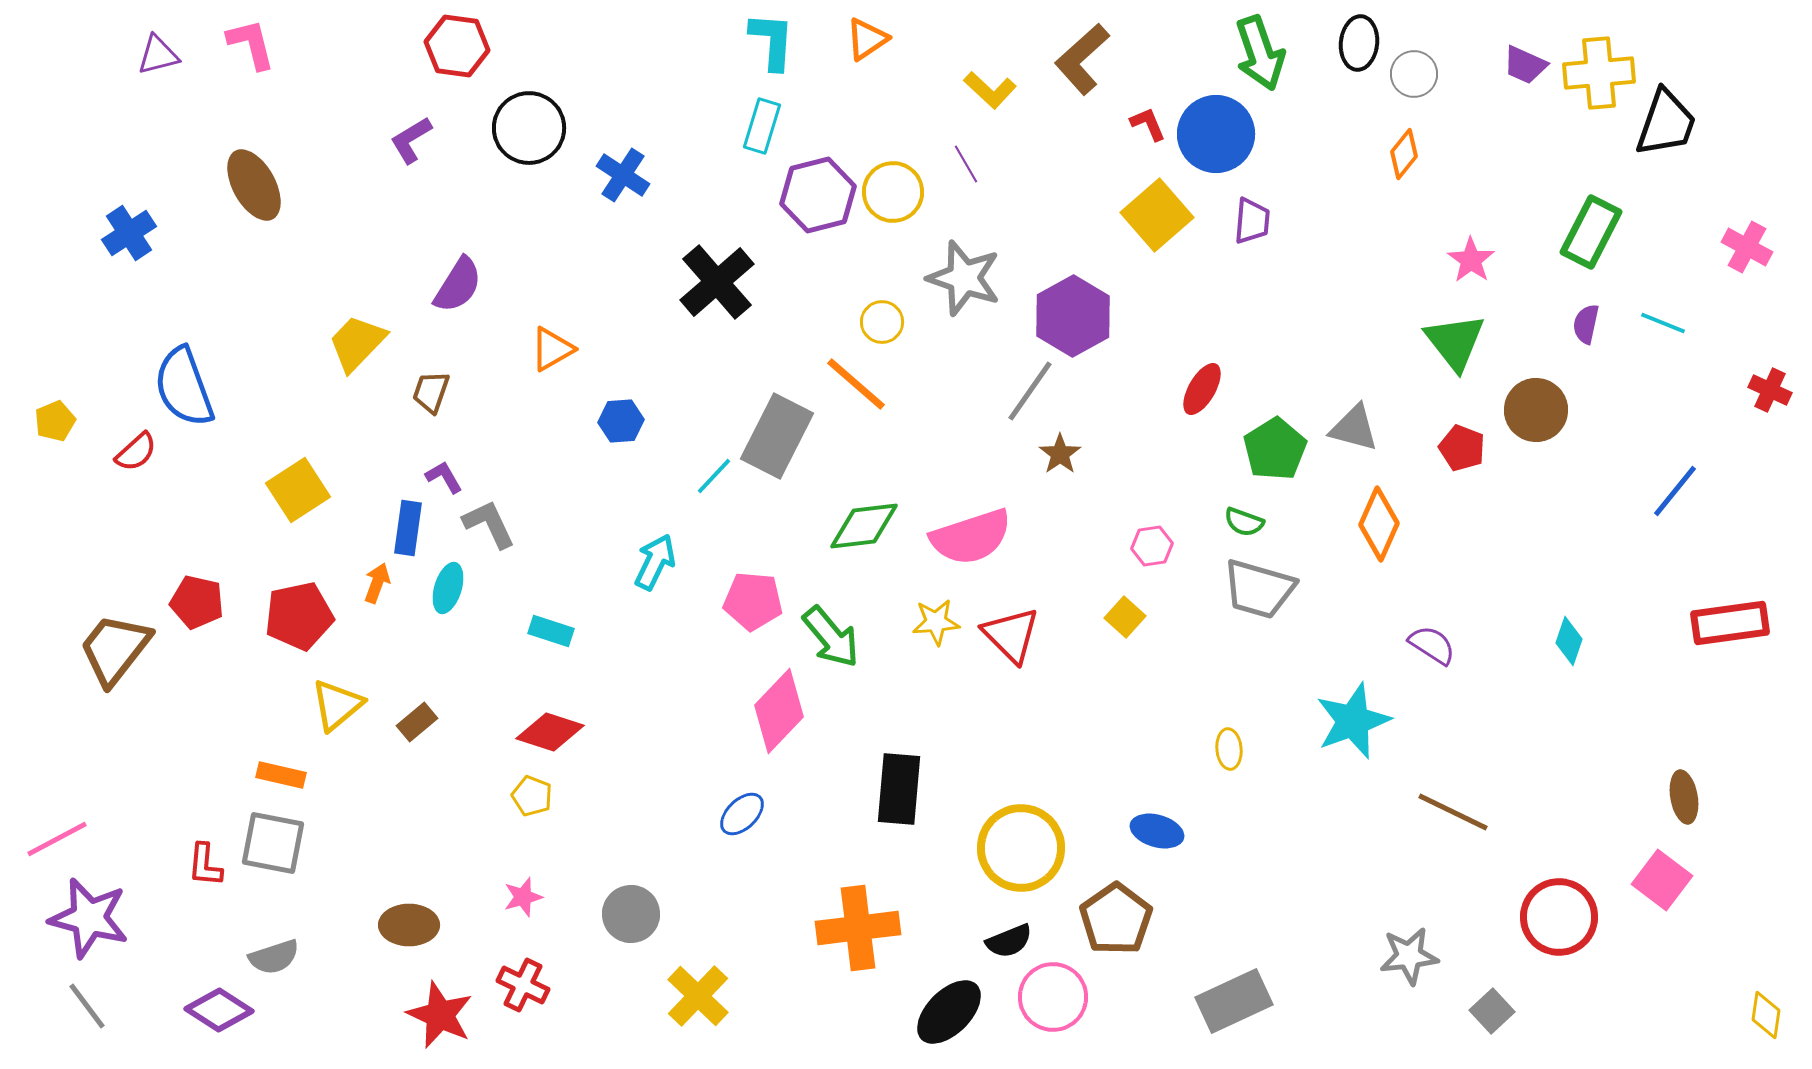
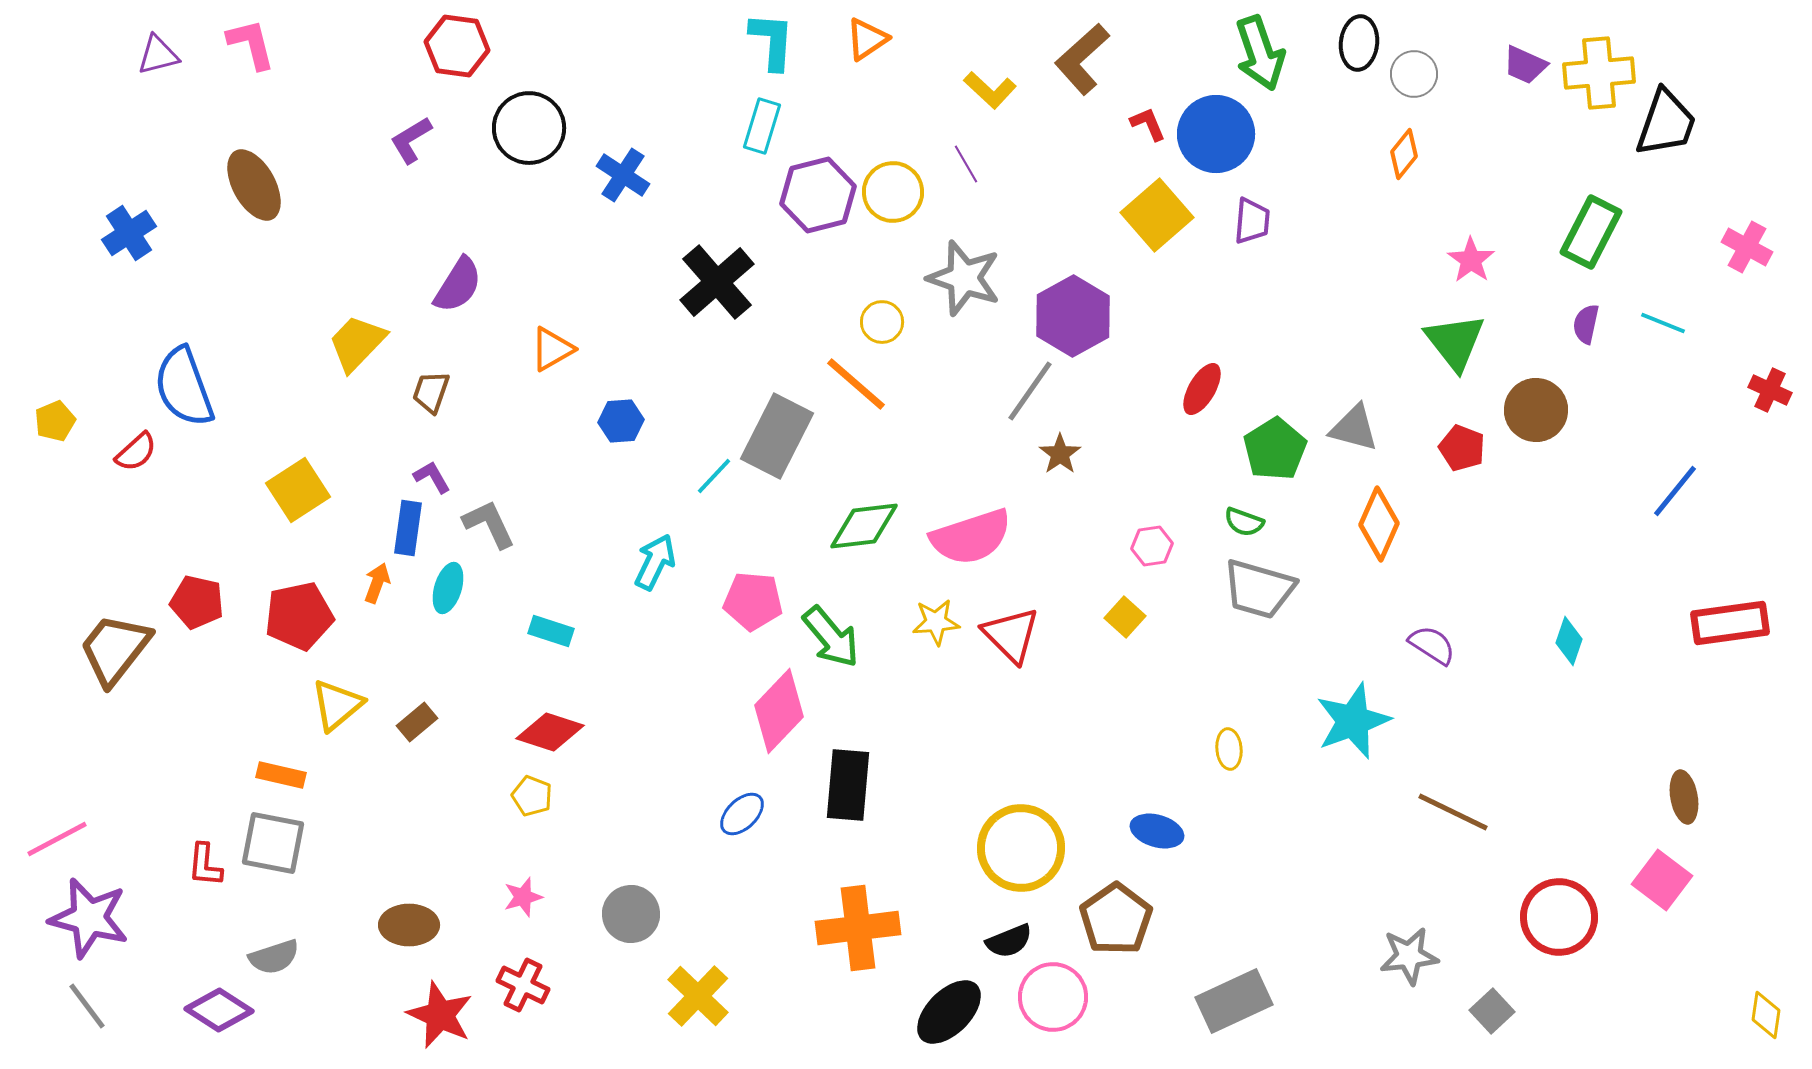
purple L-shape at (444, 477): moved 12 px left
black rectangle at (899, 789): moved 51 px left, 4 px up
